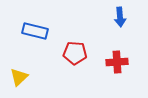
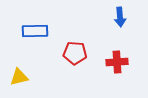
blue rectangle: rotated 15 degrees counterclockwise
yellow triangle: rotated 30 degrees clockwise
